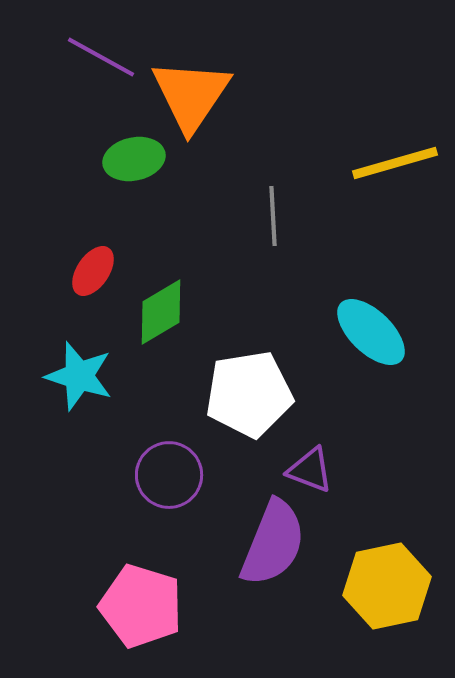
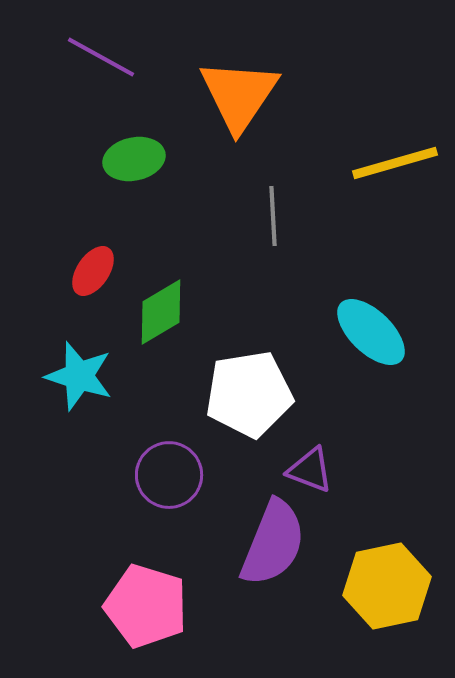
orange triangle: moved 48 px right
pink pentagon: moved 5 px right
